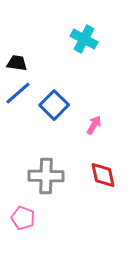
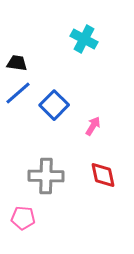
pink arrow: moved 1 px left, 1 px down
pink pentagon: rotated 15 degrees counterclockwise
